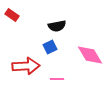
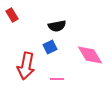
red rectangle: rotated 24 degrees clockwise
red arrow: rotated 104 degrees clockwise
